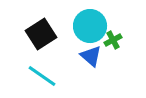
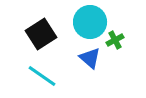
cyan circle: moved 4 px up
green cross: moved 2 px right
blue triangle: moved 1 px left, 2 px down
